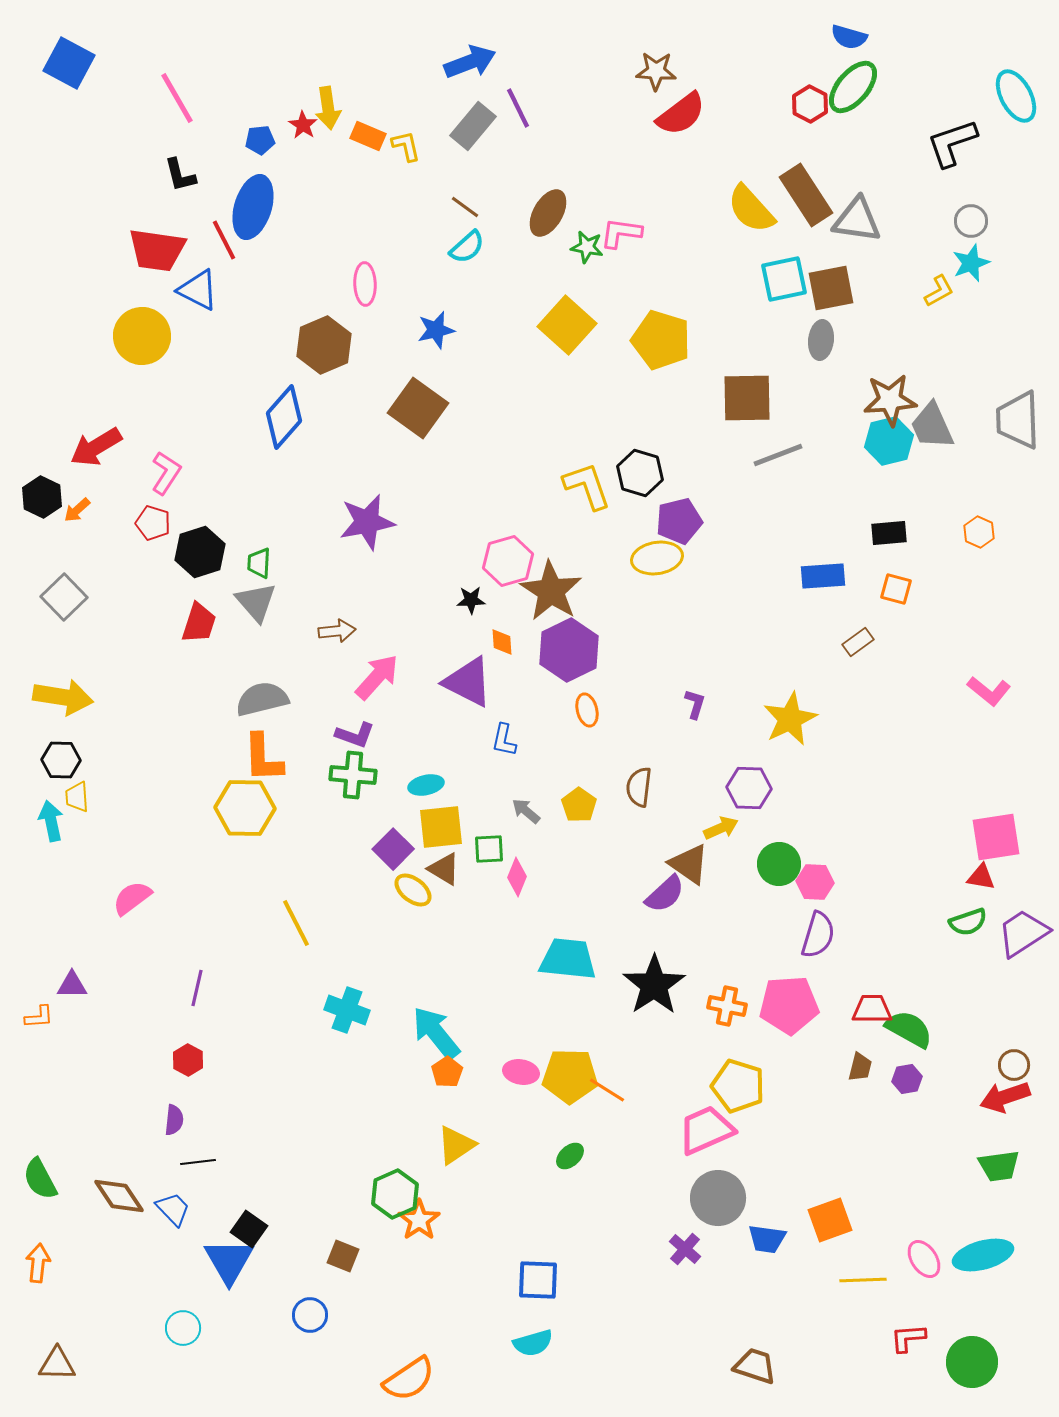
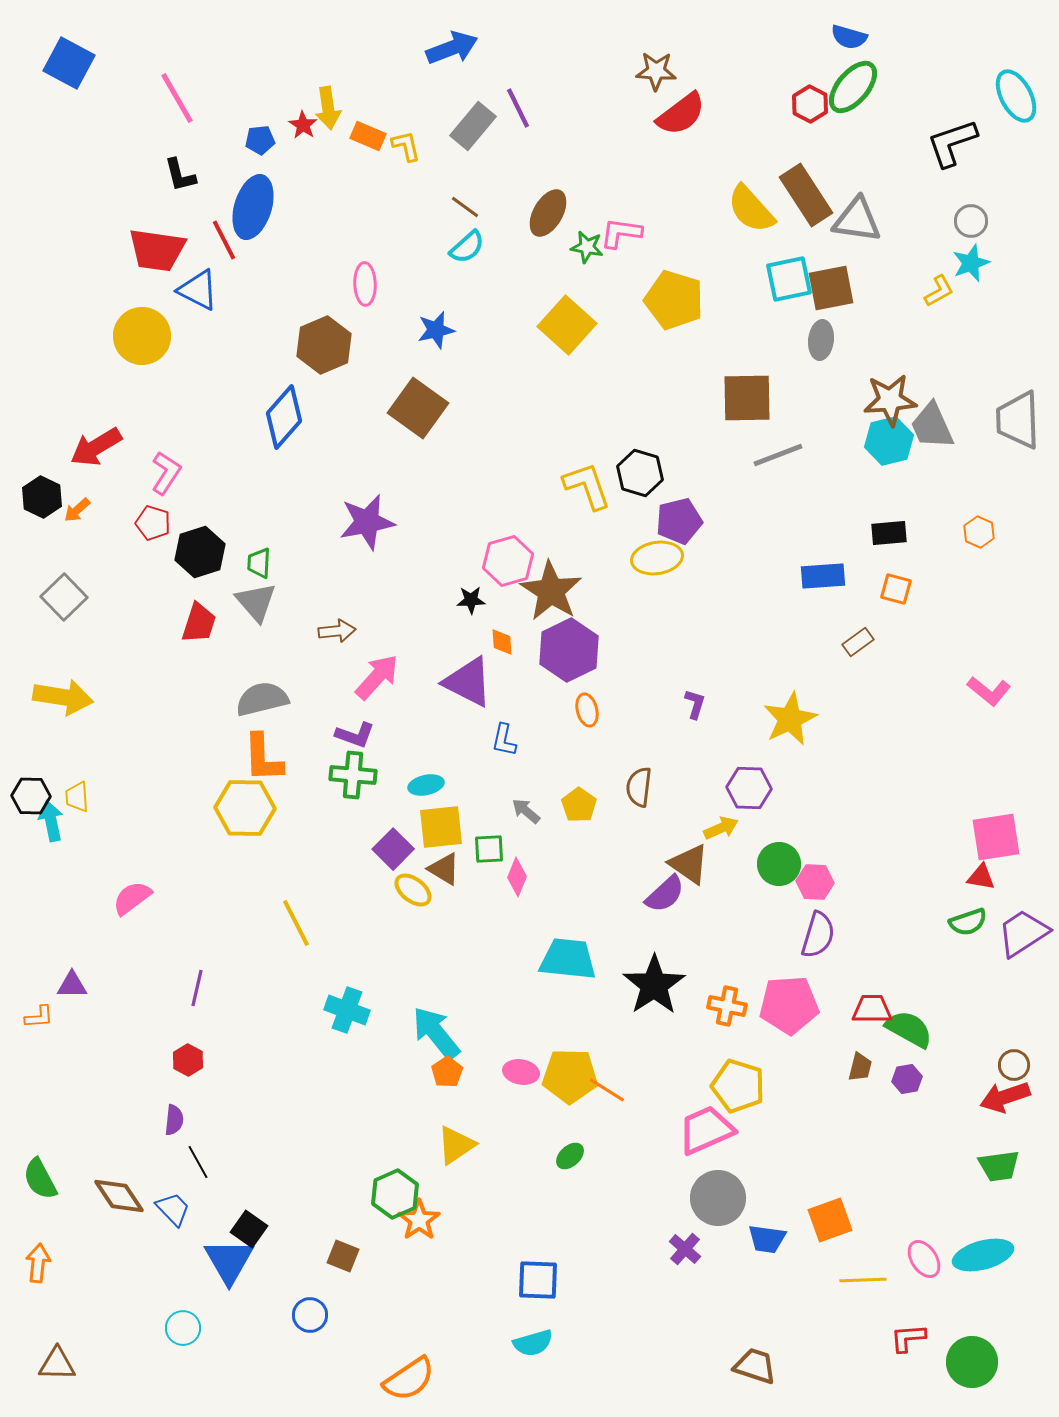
blue arrow at (470, 62): moved 18 px left, 14 px up
cyan square at (784, 279): moved 5 px right
yellow pentagon at (661, 340): moved 13 px right, 40 px up
black hexagon at (61, 760): moved 30 px left, 36 px down
black line at (198, 1162): rotated 68 degrees clockwise
